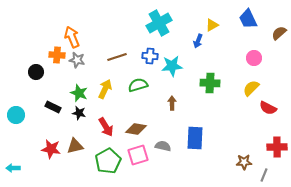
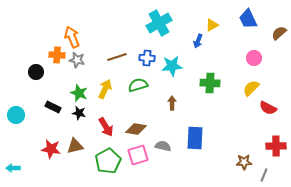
blue cross: moved 3 px left, 2 px down
red cross: moved 1 px left, 1 px up
